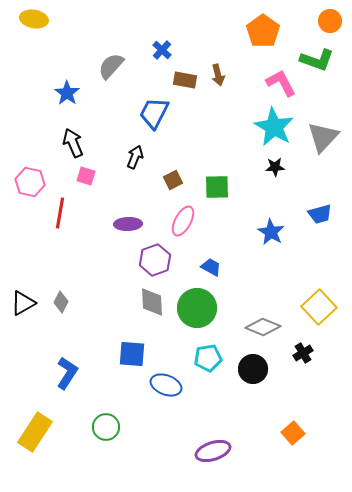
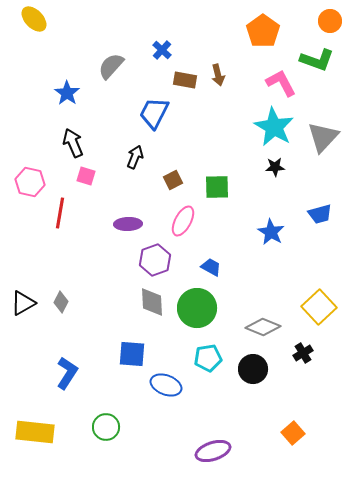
yellow ellipse at (34, 19): rotated 36 degrees clockwise
yellow rectangle at (35, 432): rotated 63 degrees clockwise
